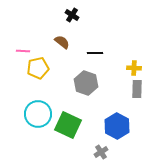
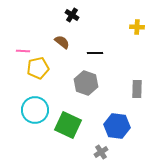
yellow cross: moved 3 px right, 41 px up
cyan circle: moved 3 px left, 4 px up
blue hexagon: rotated 20 degrees counterclockwise
